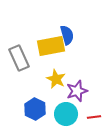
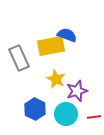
blue semicircle: rotated 54 degrees counterclockwise
